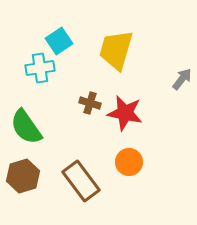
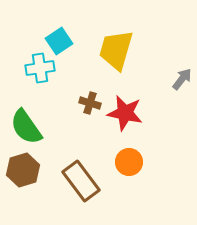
brown hexagon: moved 6 px up
